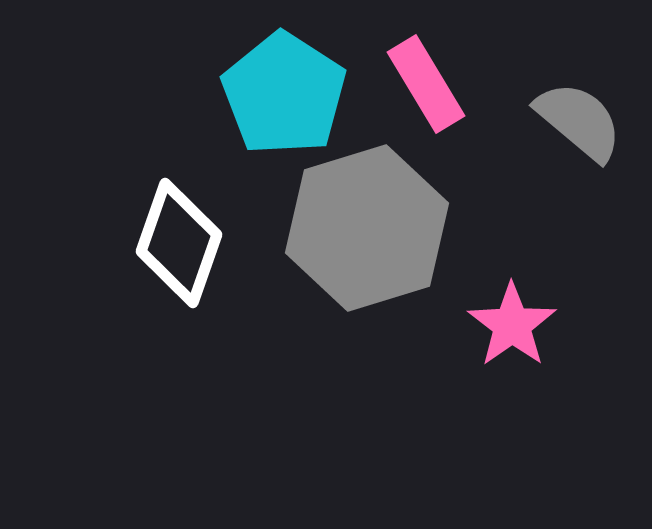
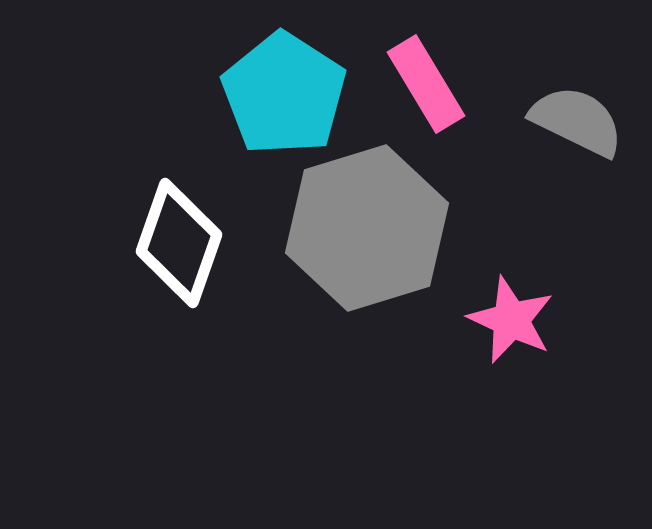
gray semicircle: moved 2 px left; rotated 14 degrees counterclockwise
pink star: moved 1 px left, 5 px up; rotated 12 degrees counterclockwise
